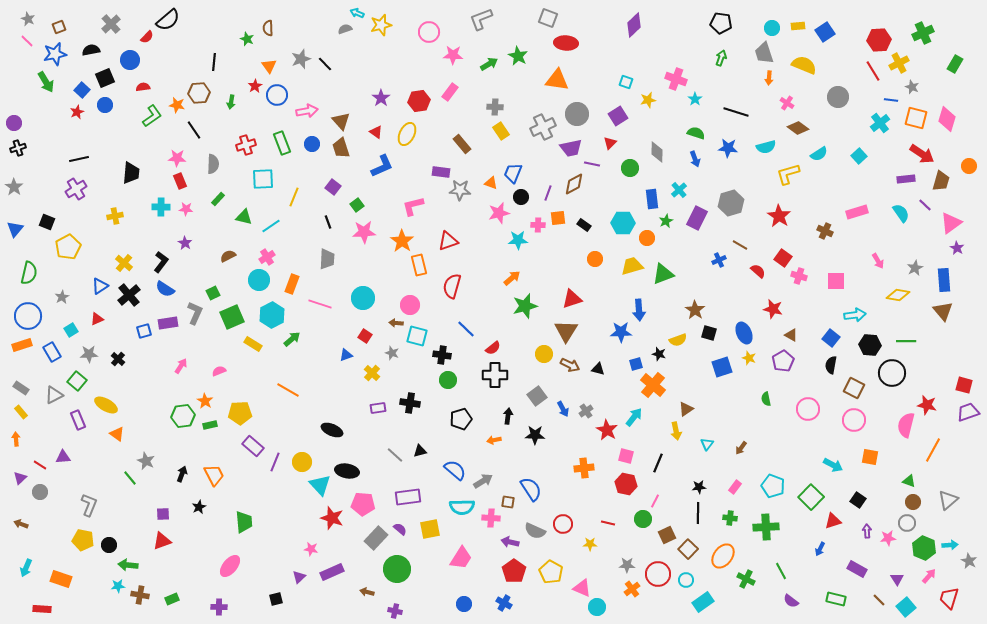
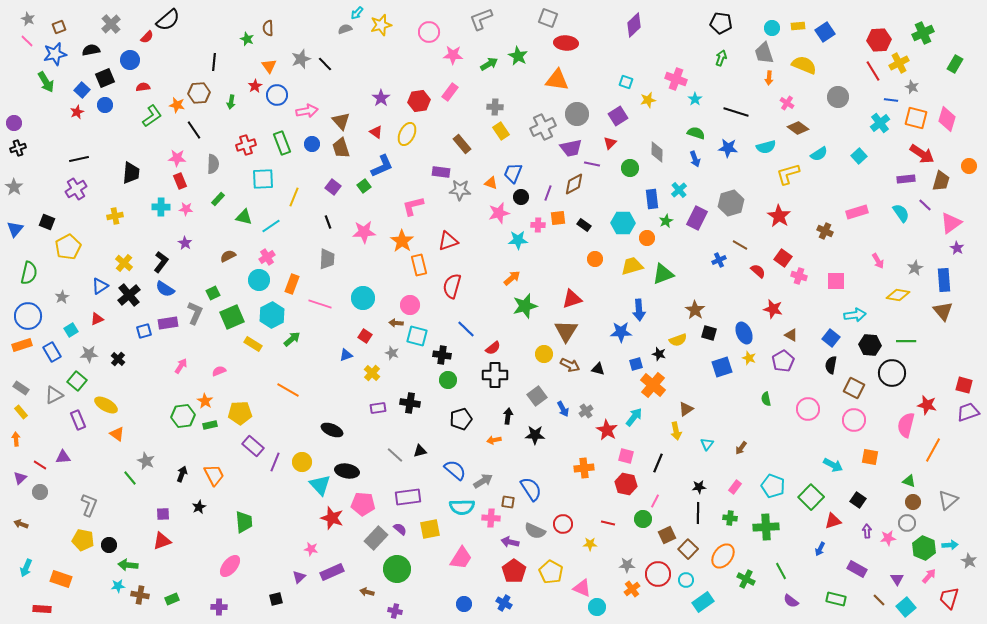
cyan arrow at (357, 13): rotated 72 degrees counterclockwise
green square at (357, 205): moved 7 px right, 19 px up
